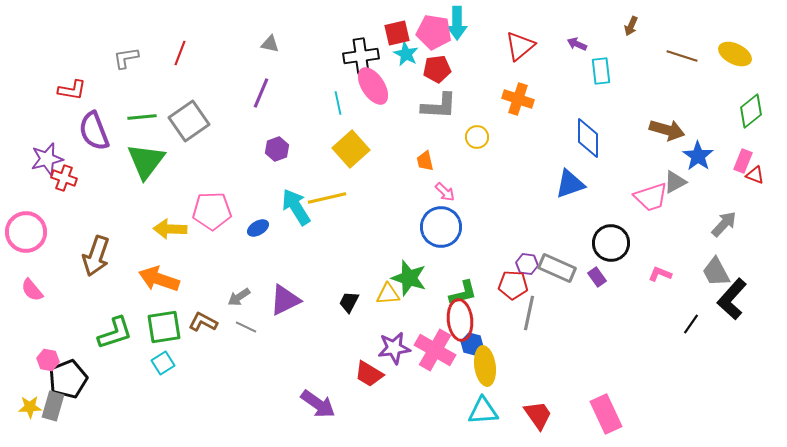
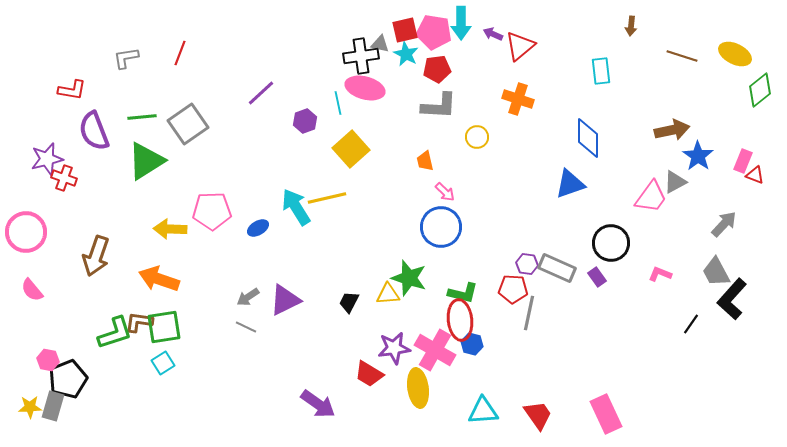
cyan arrow at (457, 23): moved 4 px right
brown arrow at (631, 26): rotated 18 degrees counterclockwise
red square at (397, 33): moved 8 px right, 3 px up
gray triangle at (270, 44): moved 110 px right
purple arrow at (577, 44): moved 84 px left, 10 px up
pink ellipse at (373, 86): moved 8 px left, 2 px down; rotated 42 degrees counterclockwise
purple line at (261, 93): rotated 24 degrees clockwise
green diamond at (751, 111): moved 9 px right, 21 px up
gray square at (189, 121): moved 1 px left, 3 px down
brown arrow at (667, 130): moved 5 px right; rotated 28 degrees counterclockwise
purple hexagon at (277, 149): moved 28 px right, 28 px up
green triangle at (146, 161): rotated 21 degrees clockwise
pink trapezoid at (651, 197): rotated 36 degrees counterclockwise
red pentagon at (513, 285): moved 4 px down
green L-shape at (463, 293): rotated 28 degrees clockwise
gray arrow at (239, 297): moved 9 px right
brown L-shape at (203, 322): moved 64 px left; rotated 20 degrees counterclockwise
yellow ellipse at (485, 366): moved 67 px left, 22 px down
